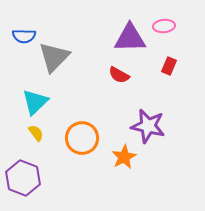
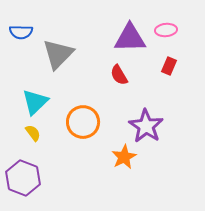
pink ellipse: moved 2 px right, 4 px down
blue semicircle: moved 3 px left, 4 px up
gray triangle: moved 4 px right, 3 px up
red semicircle: rotated 30 degrees clockwise
purple star: moved 2 px left; rotated 20 degrees clockwise
yellow semicircle: moved 3 px left
orange circle: moved 1 px right, 16 px up
